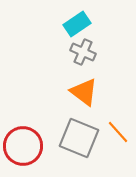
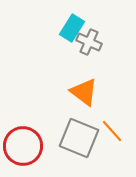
cyan rectangle: moved 5 px left, 4 px down; rotated 24 degrees counterclockwise
gray cross: moved 6 px right, 10 px up
orange line: moved 6 px left, 1 px up
